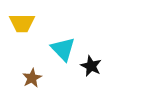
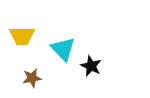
yellow trapezoid: moved 13 px down
brown star: rotated 18 degrees clockwise
